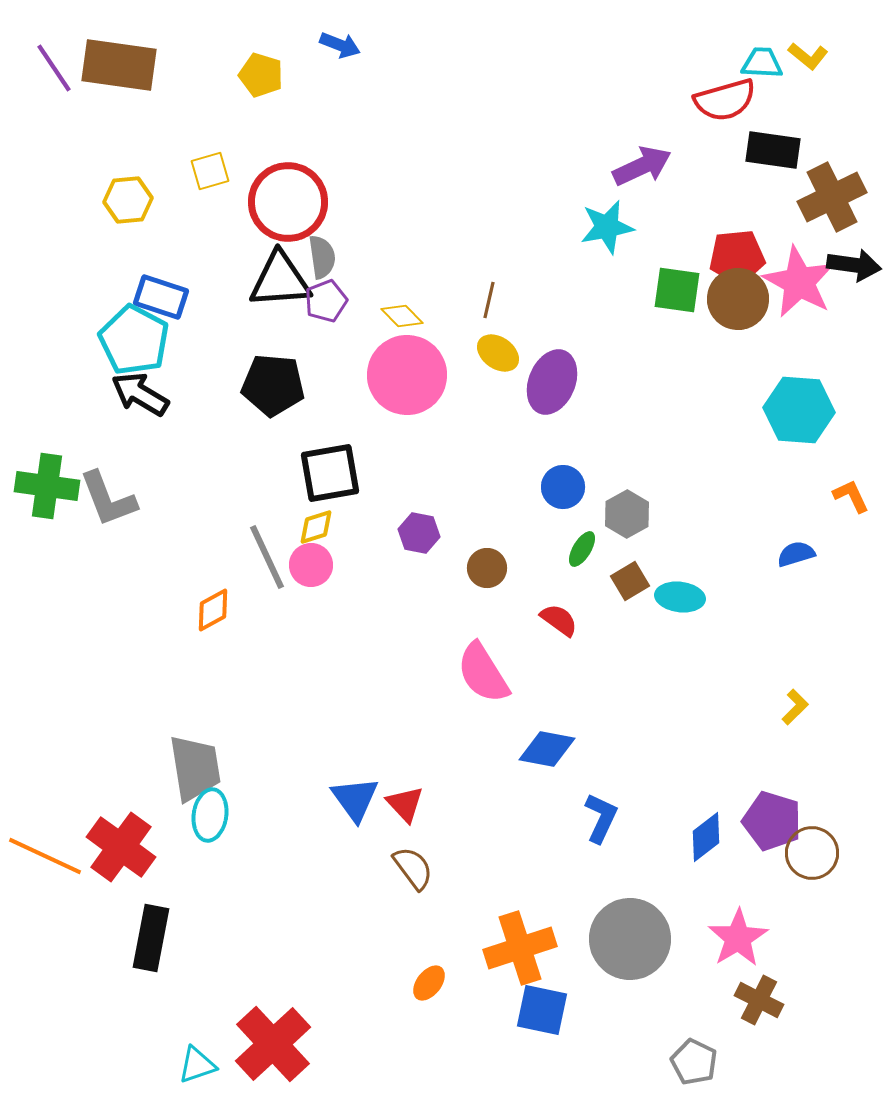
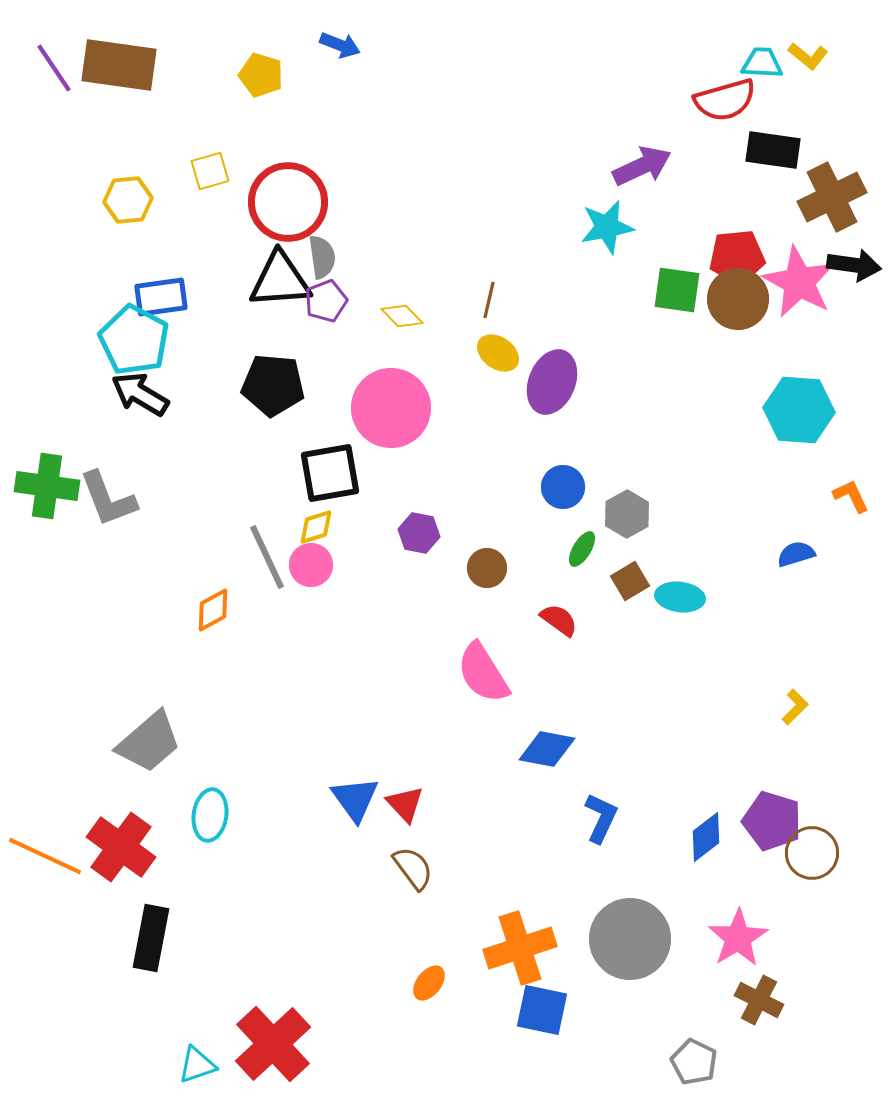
blue rectangle at (161, 297): rotated 26 degrees counterclockwise
pink circle at (407, 375): moved 16 px left, 33 px down
gray trapezoid at (195, 768): moved 46 px left, 26 px up; rotated 58 degrees clockwise
